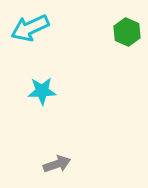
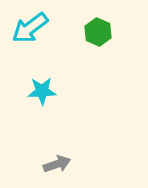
cyan arrow: rotated 12 degrees counterclockwise
green hexagon: moved 29 px left
